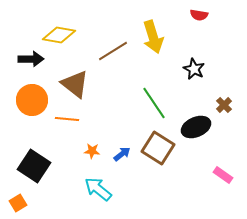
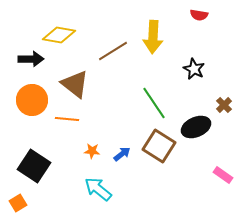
yellow arrow: rotated 20 degrees clockwise
brown square: moved 1 px right, 2 px up
